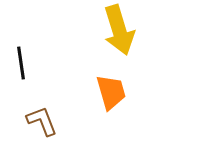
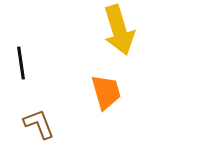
orange trapezoid: moved 5 px left
brown L-shape: moved 3 px left, 3 px down
